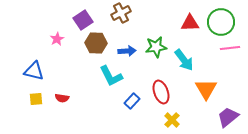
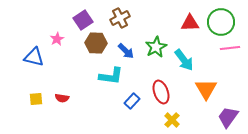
brown cross: moved 1 px left, 5 px down
green star: rotated 20 degrees counterclockwise
blue arrow: moved 1 px left; rotated 48 degrees clockwise
blue triangle: moved 14 px up
cyan L-shape: rotated 55 degrees counterclockwise
purple trapezoid: rotated 15 degrees counterclockwise
